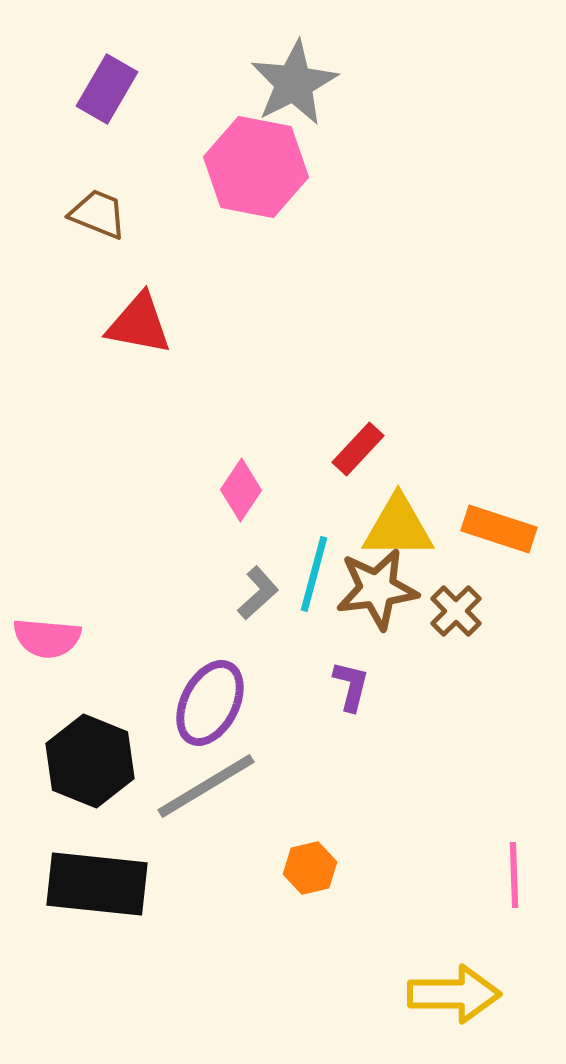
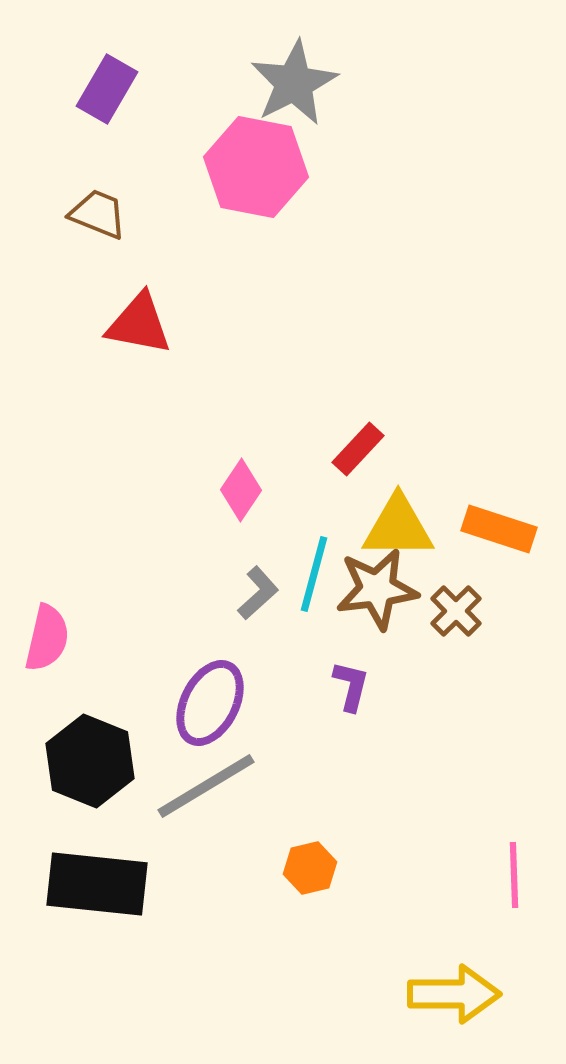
pink semicircle: rotated 82 degrees counterclockwise
